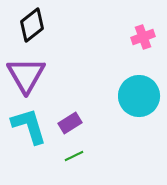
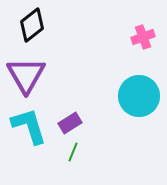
green line: moved 1 px left, 4 px up; rotated 42 degrees counterclockwise
